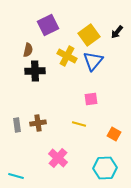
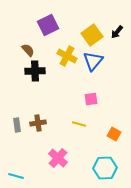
yellow square: moved 3 px right
brown semicircle: rotated 56 degrees counterclockwise
